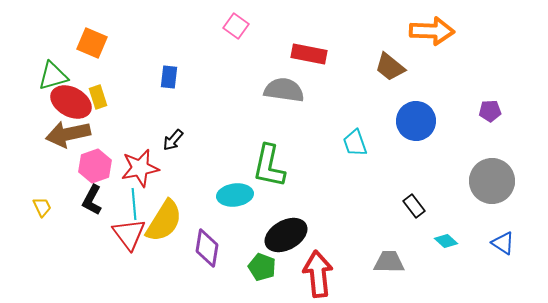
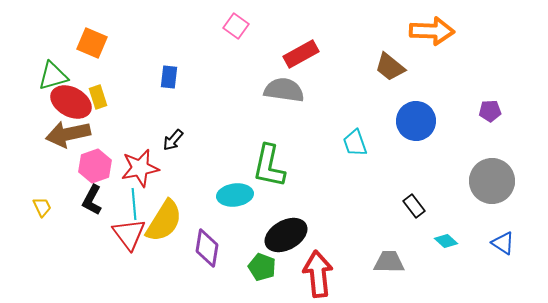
red rectangle: moved 8 px left; rotated 40 degrees counterclockwise
